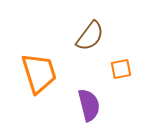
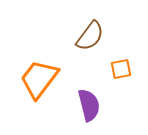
orange trapezoid: moved 6 px down; rotated 126 degrees counterclockwise
